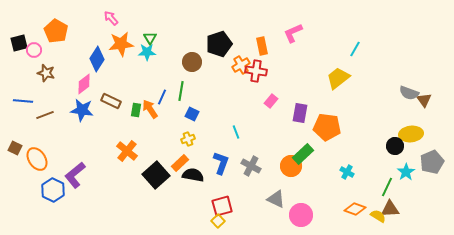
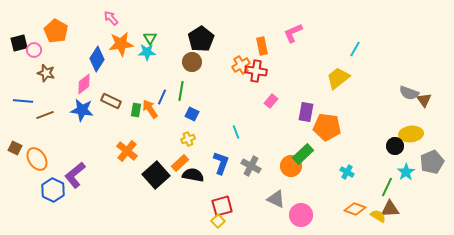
black pentagon at (219, 44): moved 18 px left, 5 px up; rotated 15 degrees counterclockwise
purple rectangle at (300, 113): moved 6 px right, 1 px up
